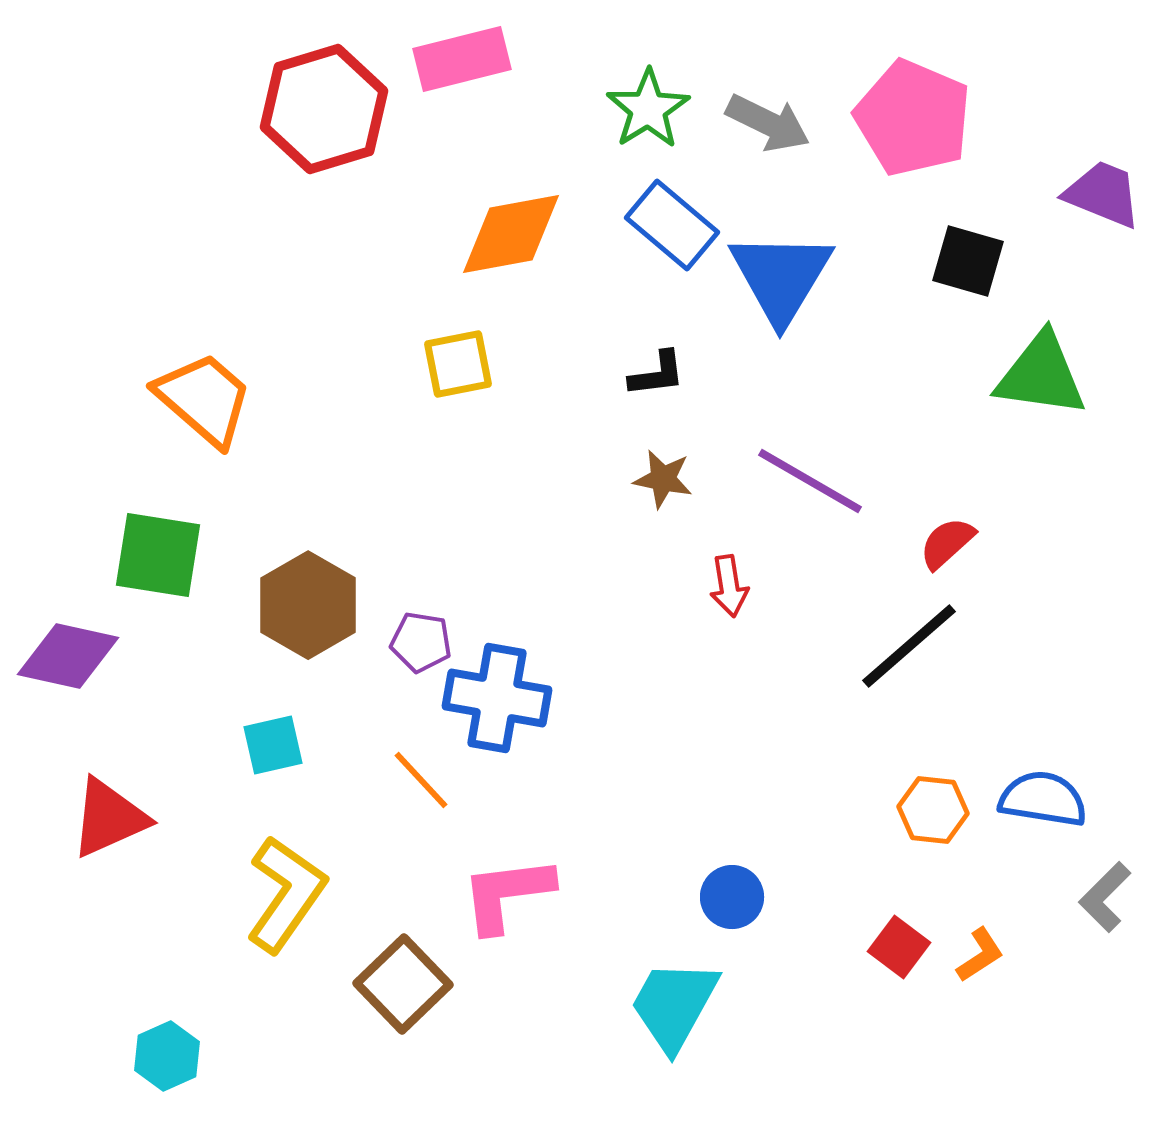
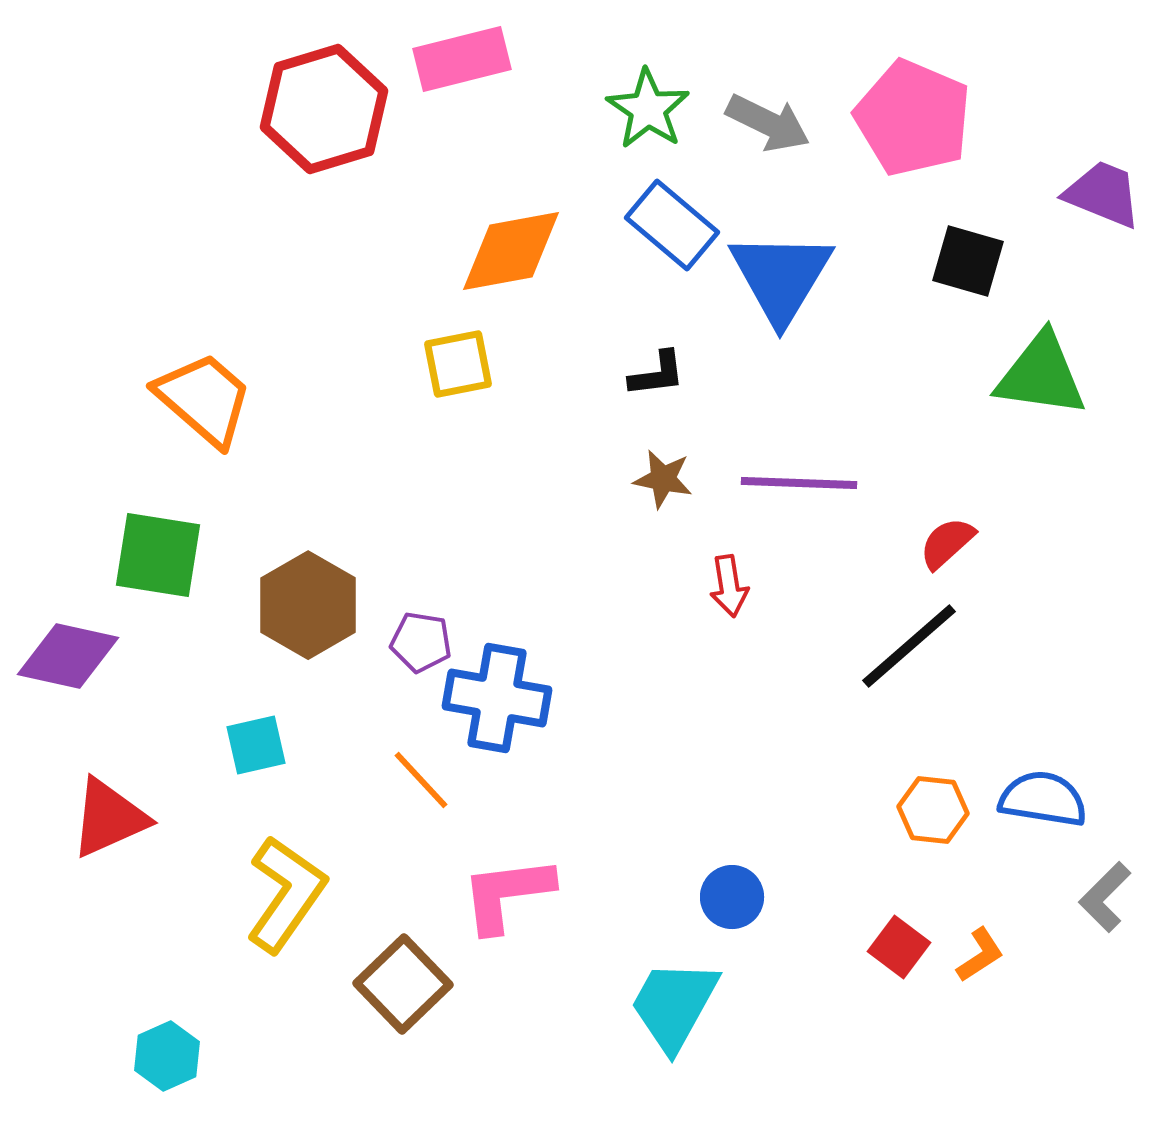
green star: rotated 6 degrees counterclockwise
orange diamond: moved 17 px down
purple line: moved 11 px left, 2 px down; rotated 28 degrees counterclockwise
cyan square: moved 17 px left
